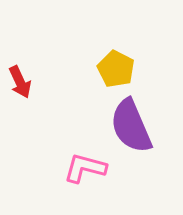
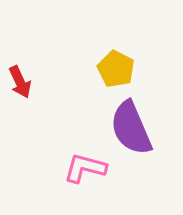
purple semicircle: moved 2 px down
